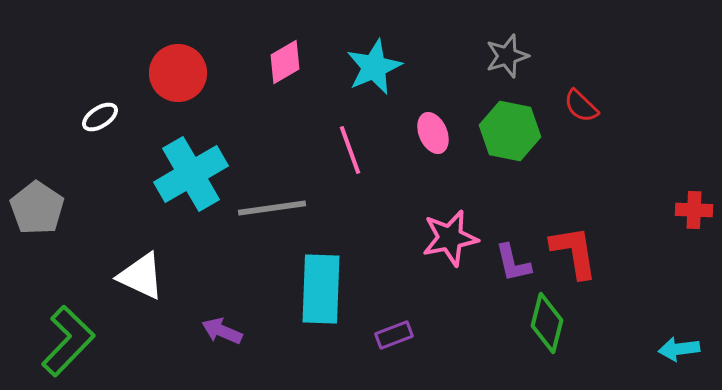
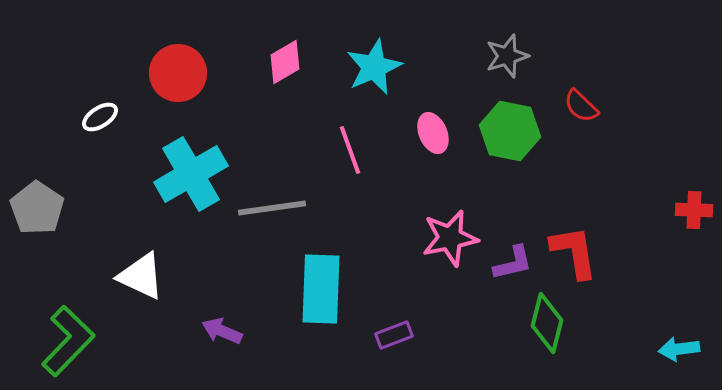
purple L-shape: rotated 90 degrees counterclockwise
